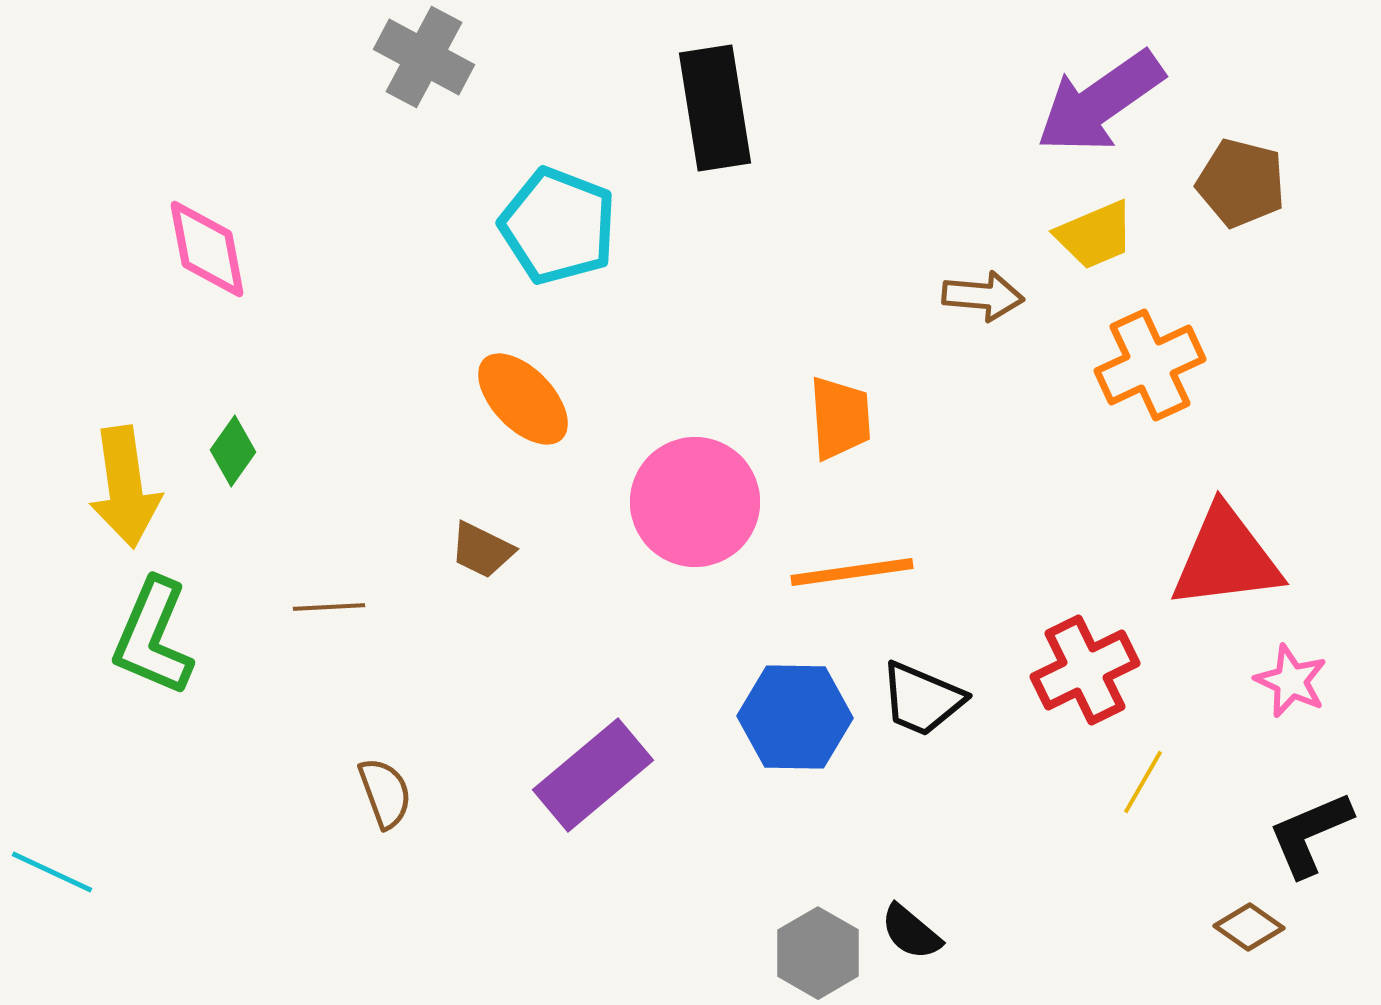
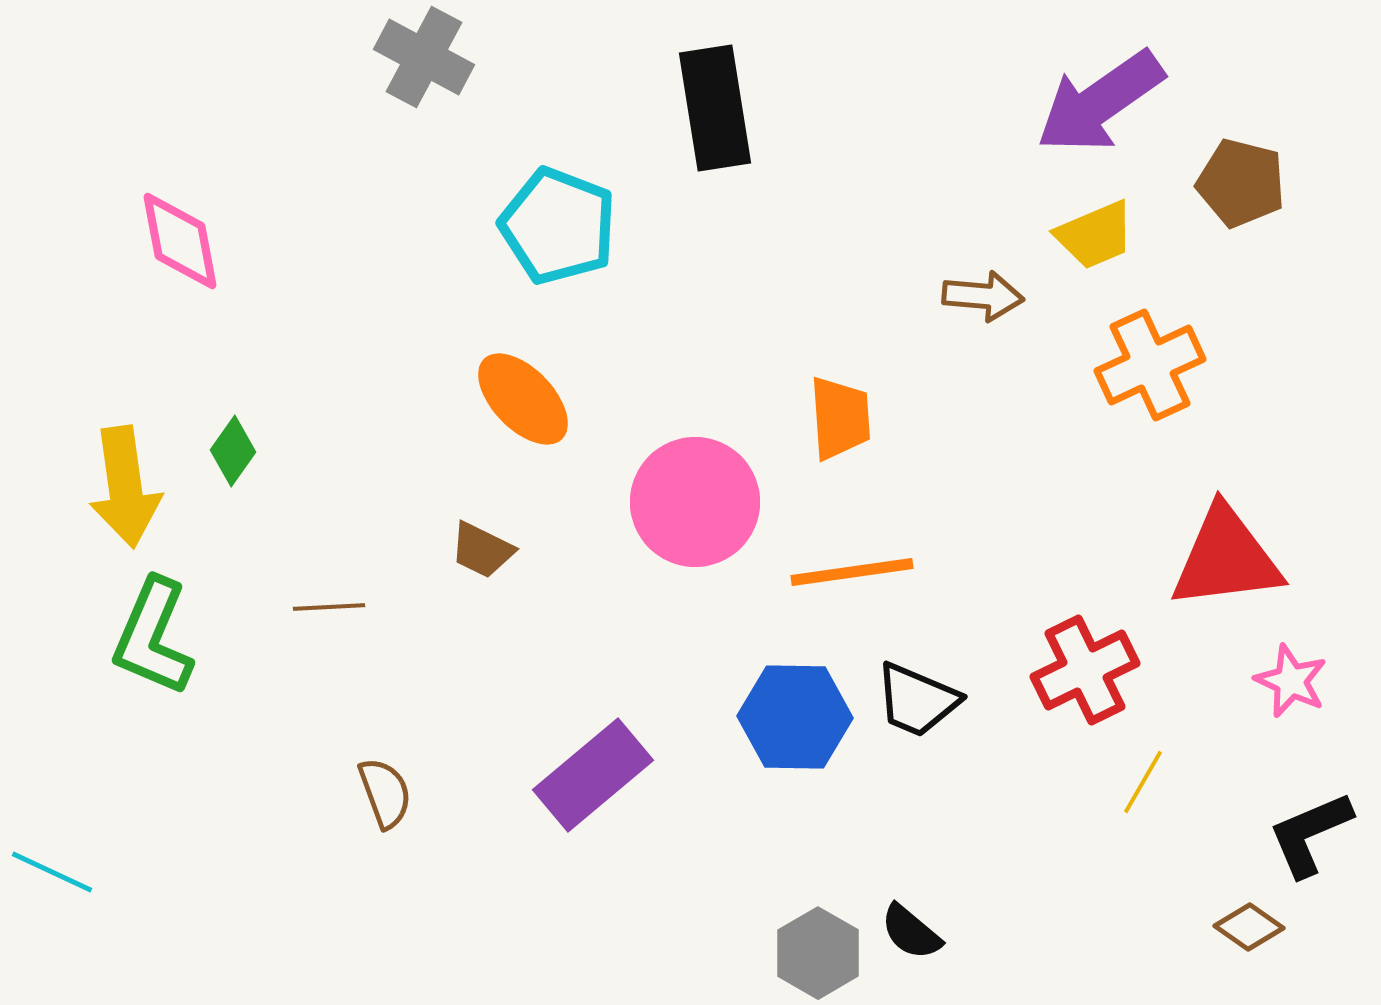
pink diamond: moved 27 px left, 8 px up
black trapezoid: moved 5 px left, 1 px down
